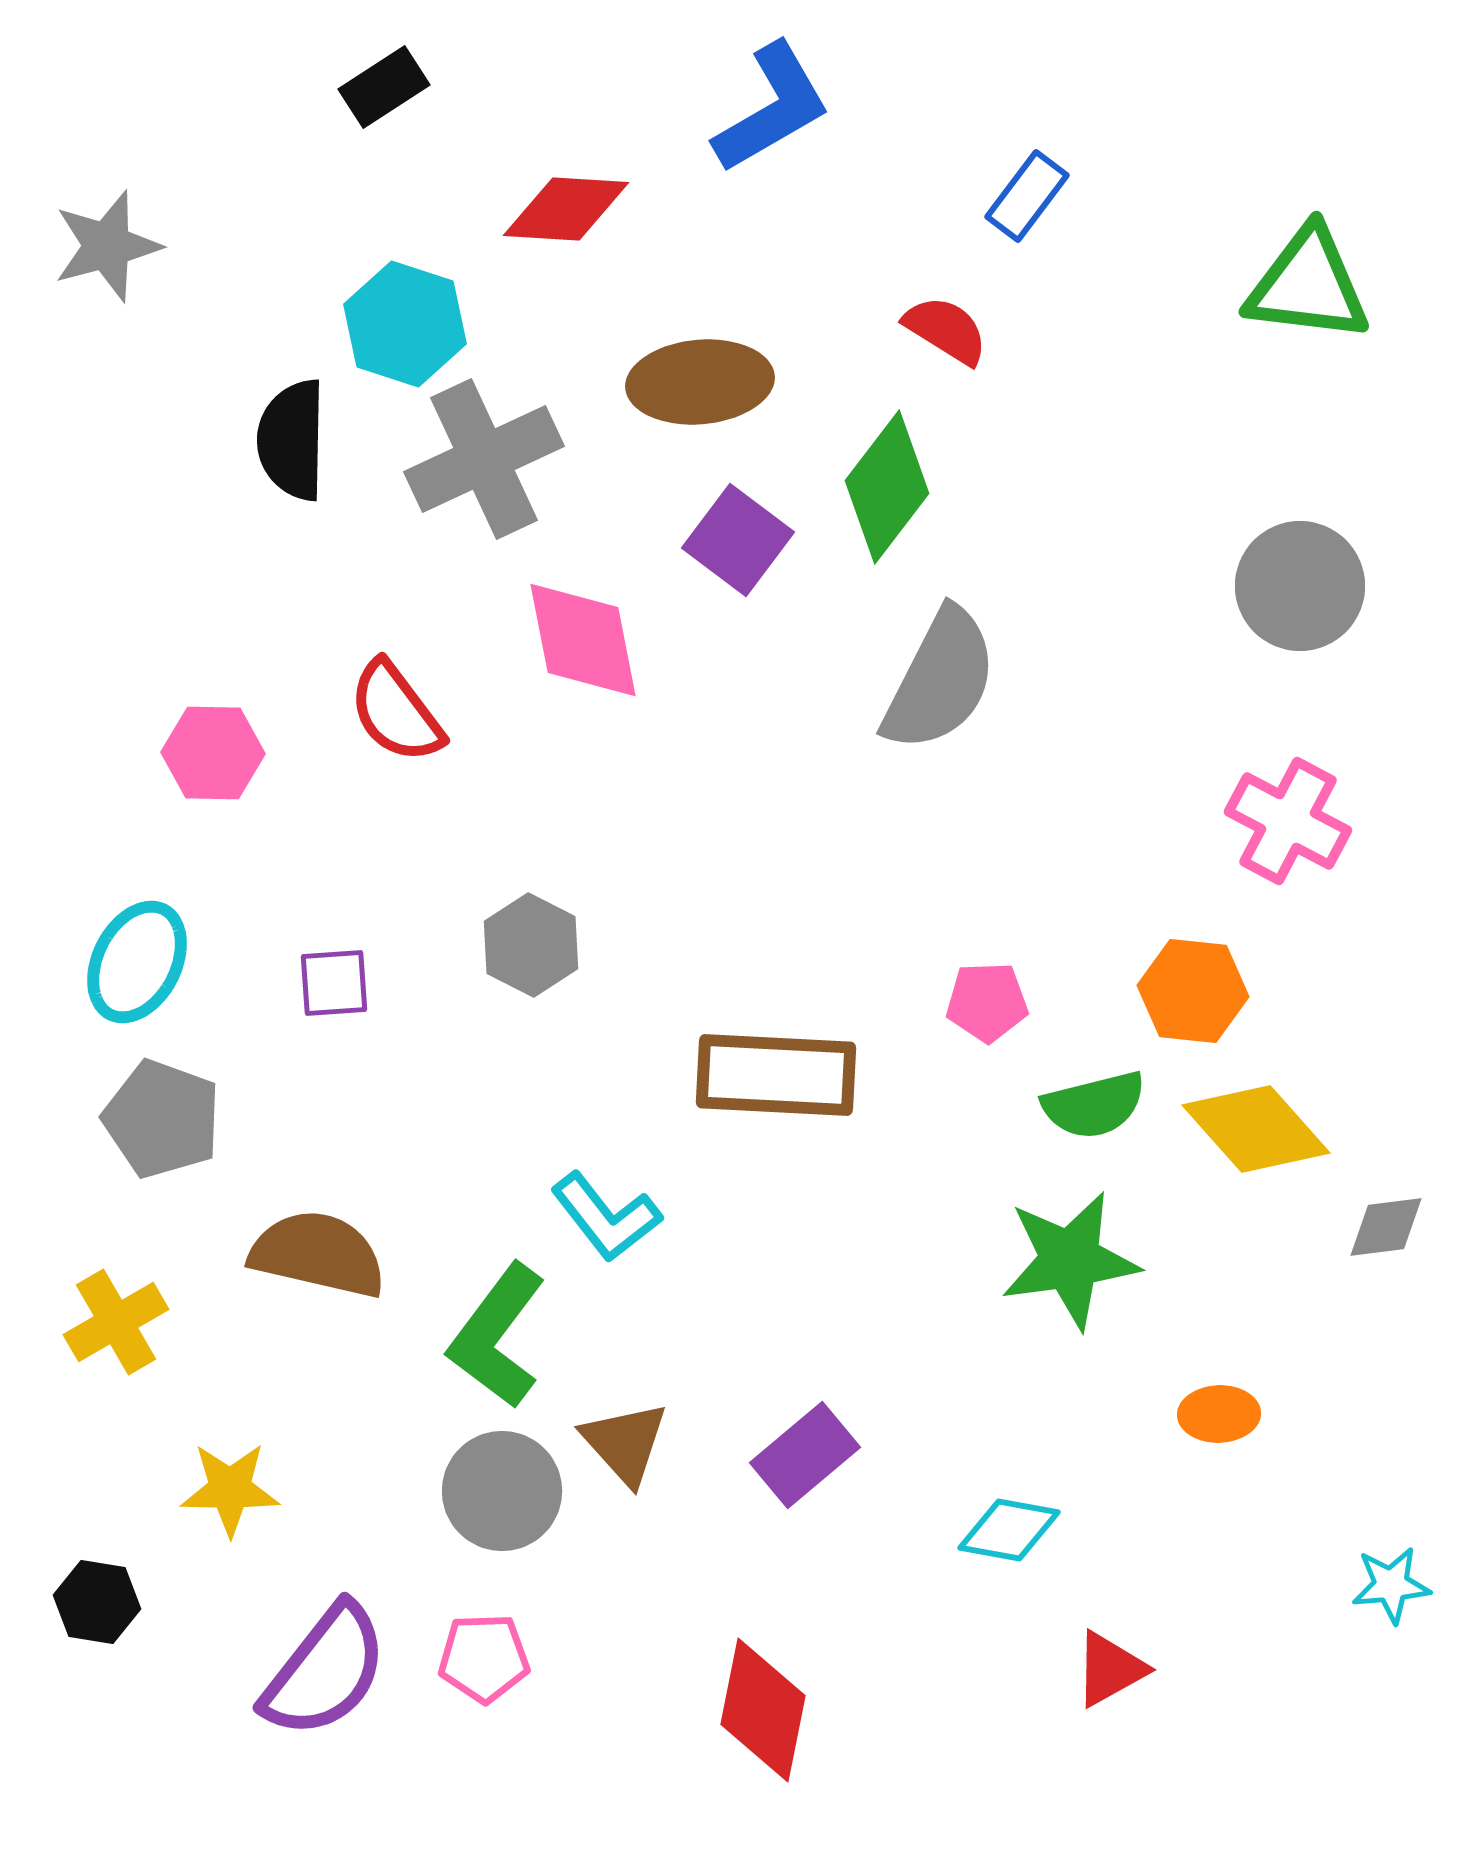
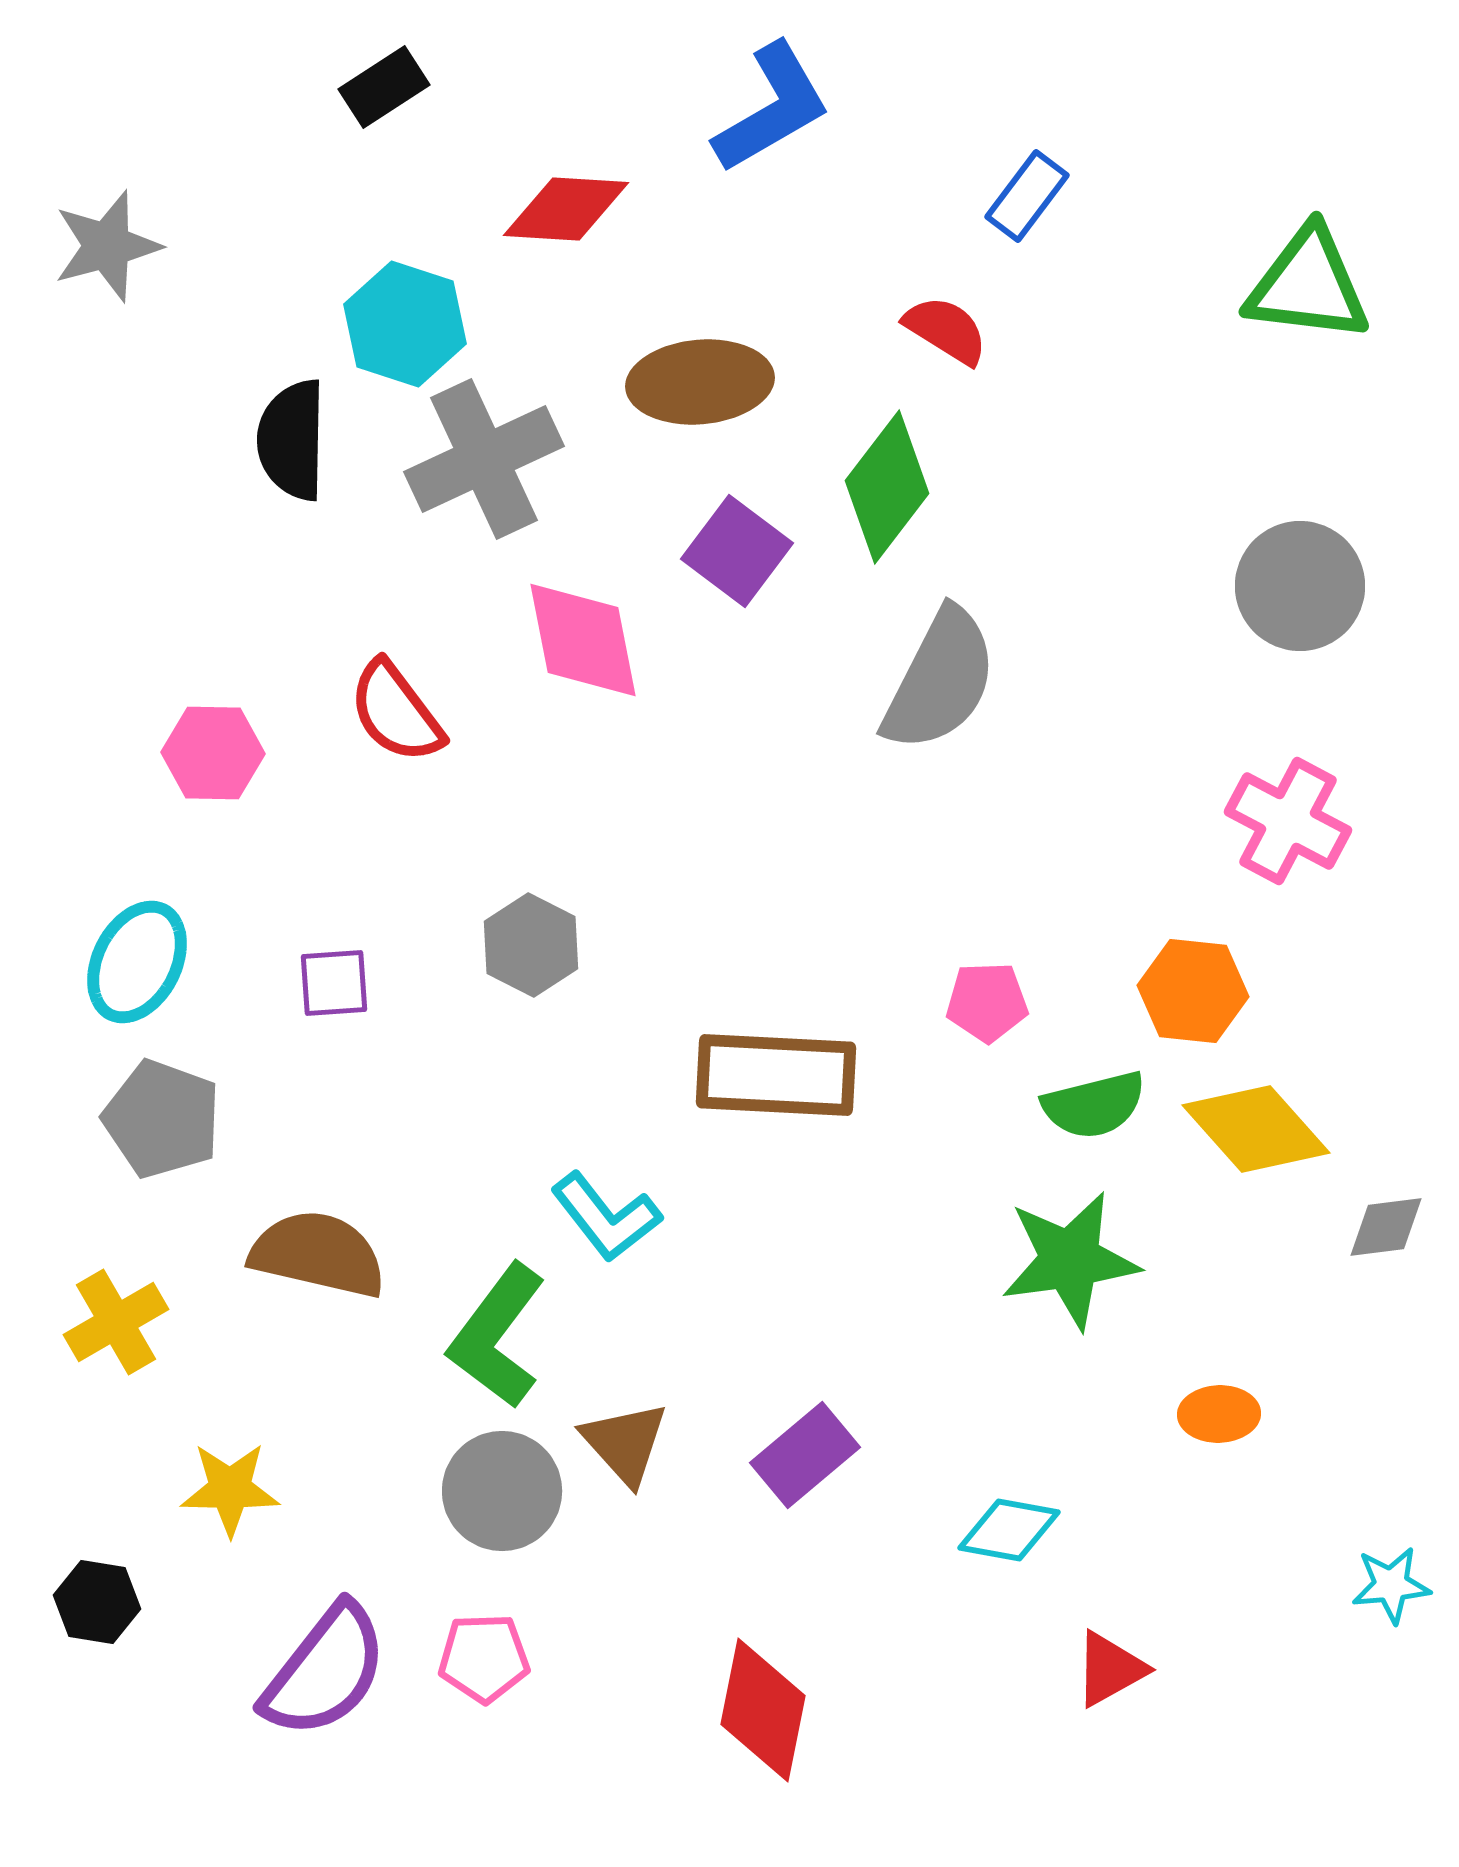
purple square at (738, 540): moved 1 px left, 11 px down
